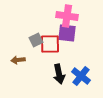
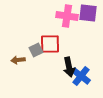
purple square: moved 21 px right, 20 px up
gray square: moved 10 px down
black arrow: moved 10 px right, 7 px up
